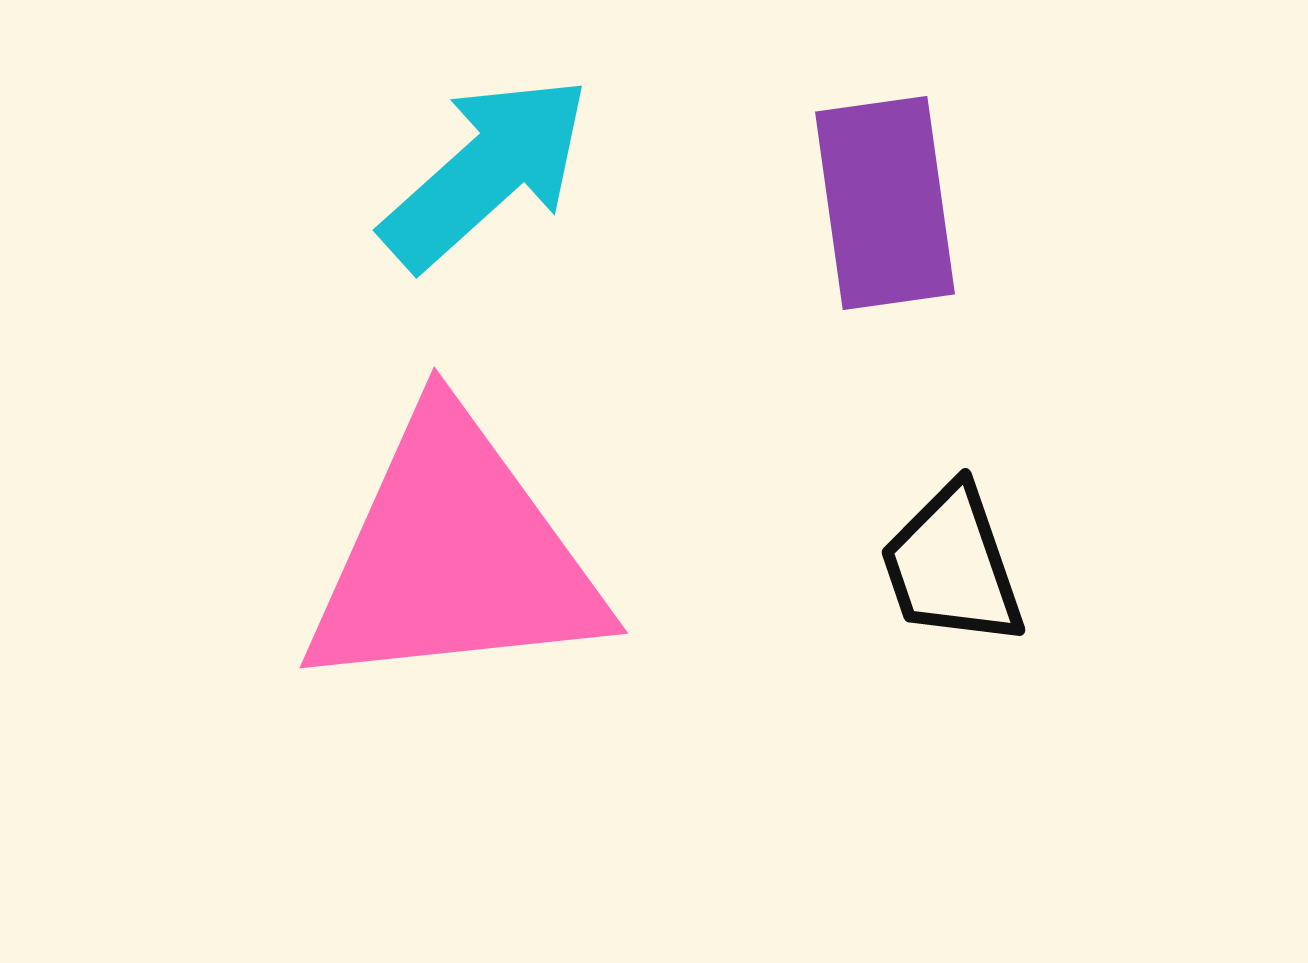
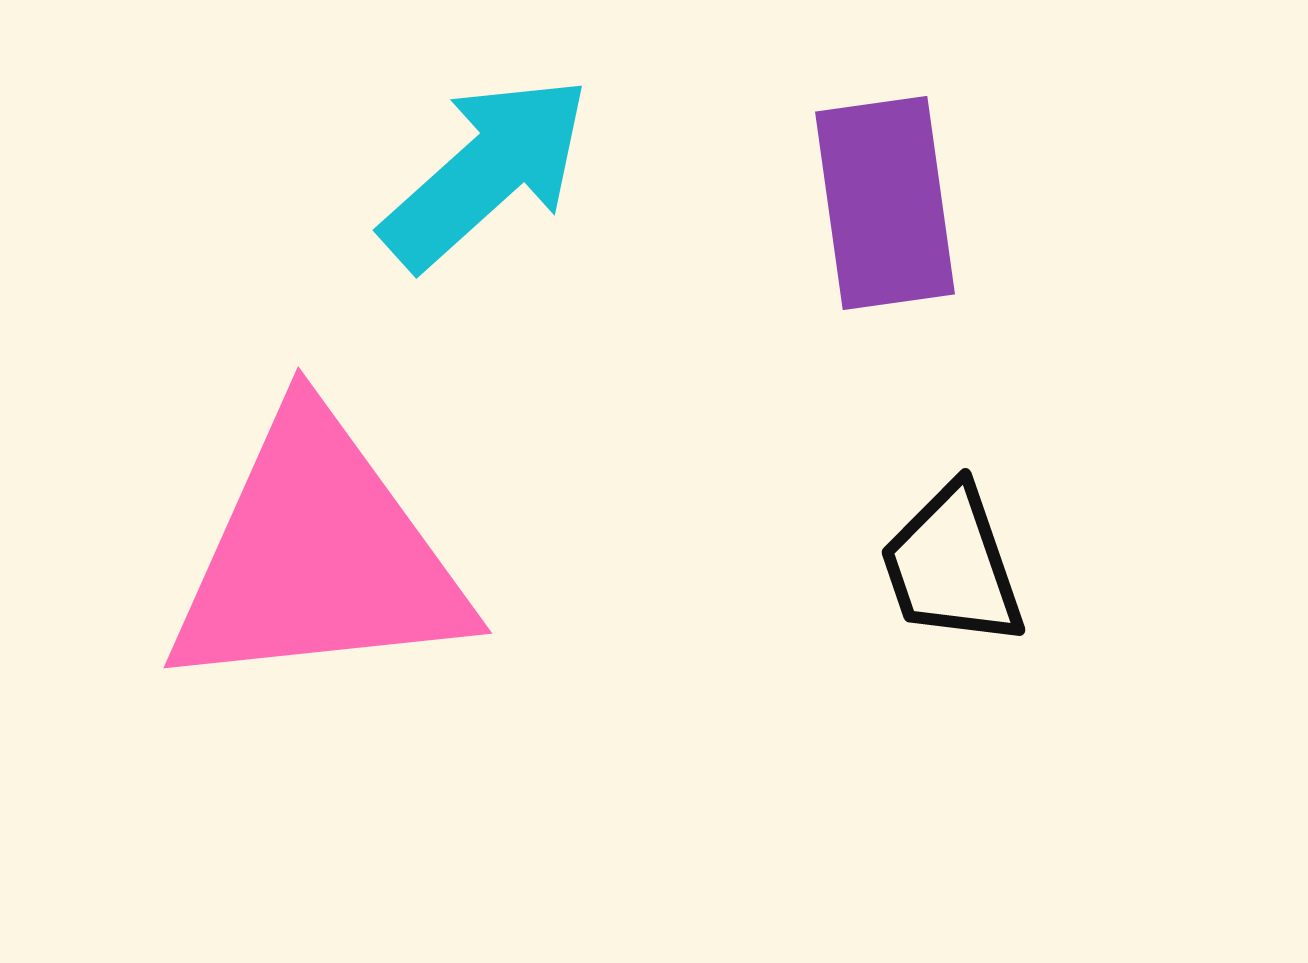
pink triangle: moved 136 px left
